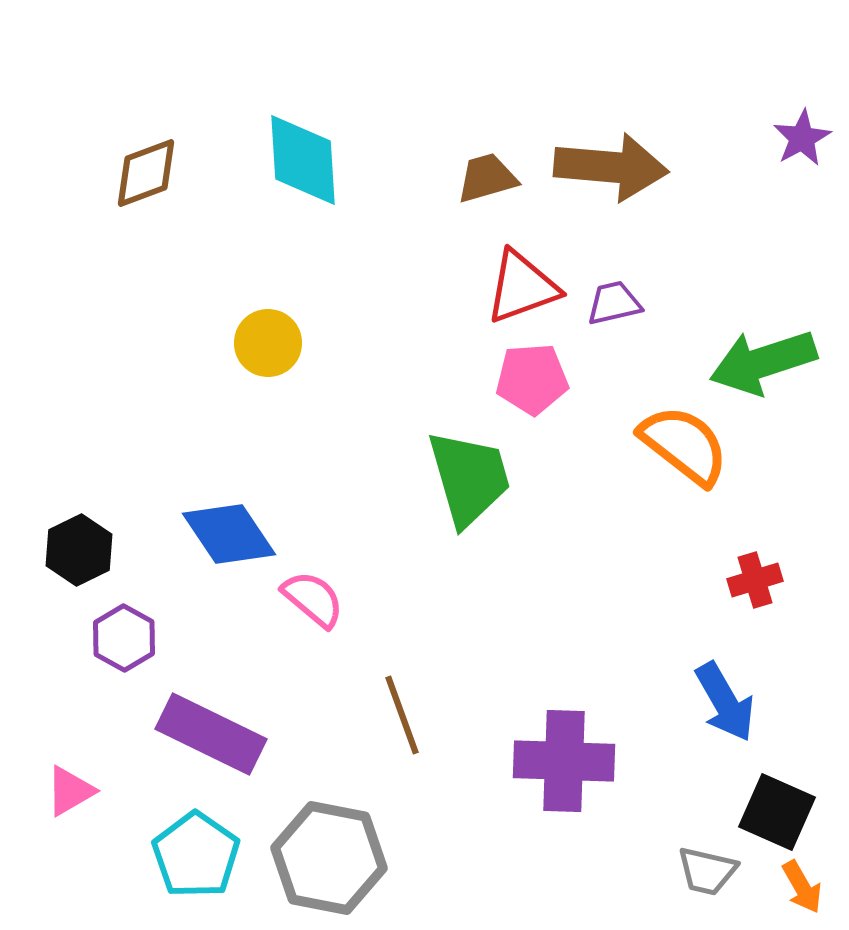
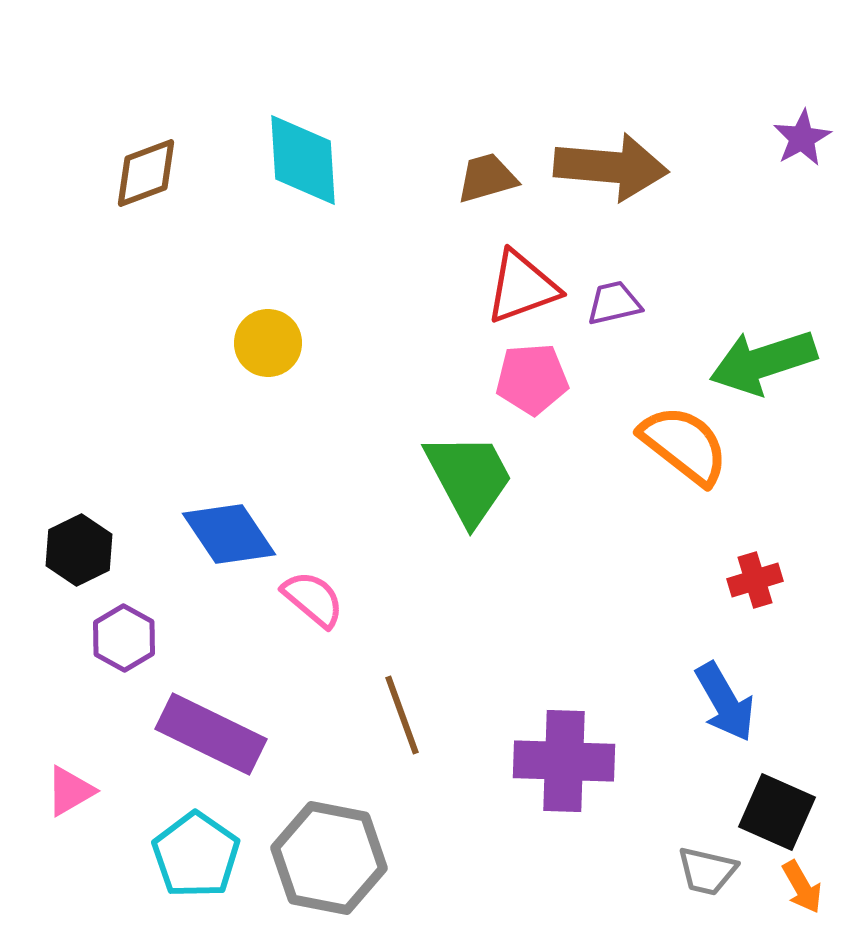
green trapezoid: rotated 12 degrees counterclockwise
